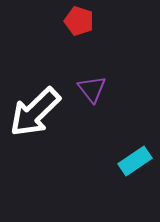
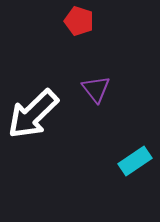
purple triangle: moved 4 px right
white arrow: moved 2 px left, 2 px down
